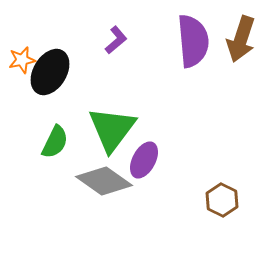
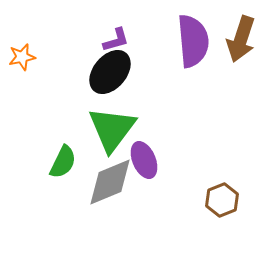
purple L-shape: rotated 24 degrees clockwise
orange star: moved 3 px up
black ellipse: moved 60 px right; rotated 9 degrees clockwise
green semicircle: moved 8 px right, 20 px down
purple ellipse: rotated 51 degrees counterclockwise
gray diamond: moved 6 px right, 1 px down; rotated 58 degrees counterclockwise
brown hexagon: rotated 12 degrees clockwise
